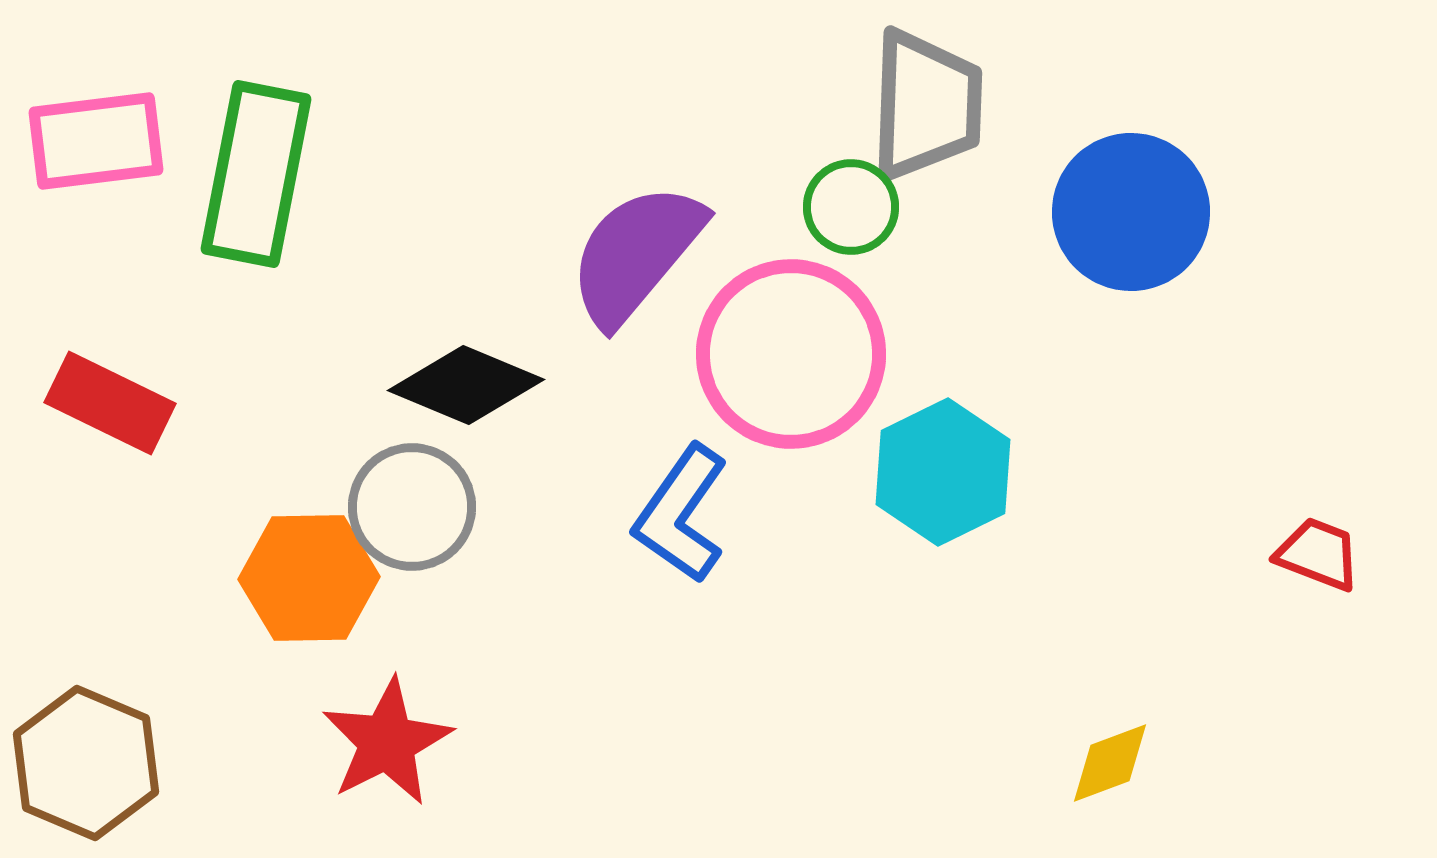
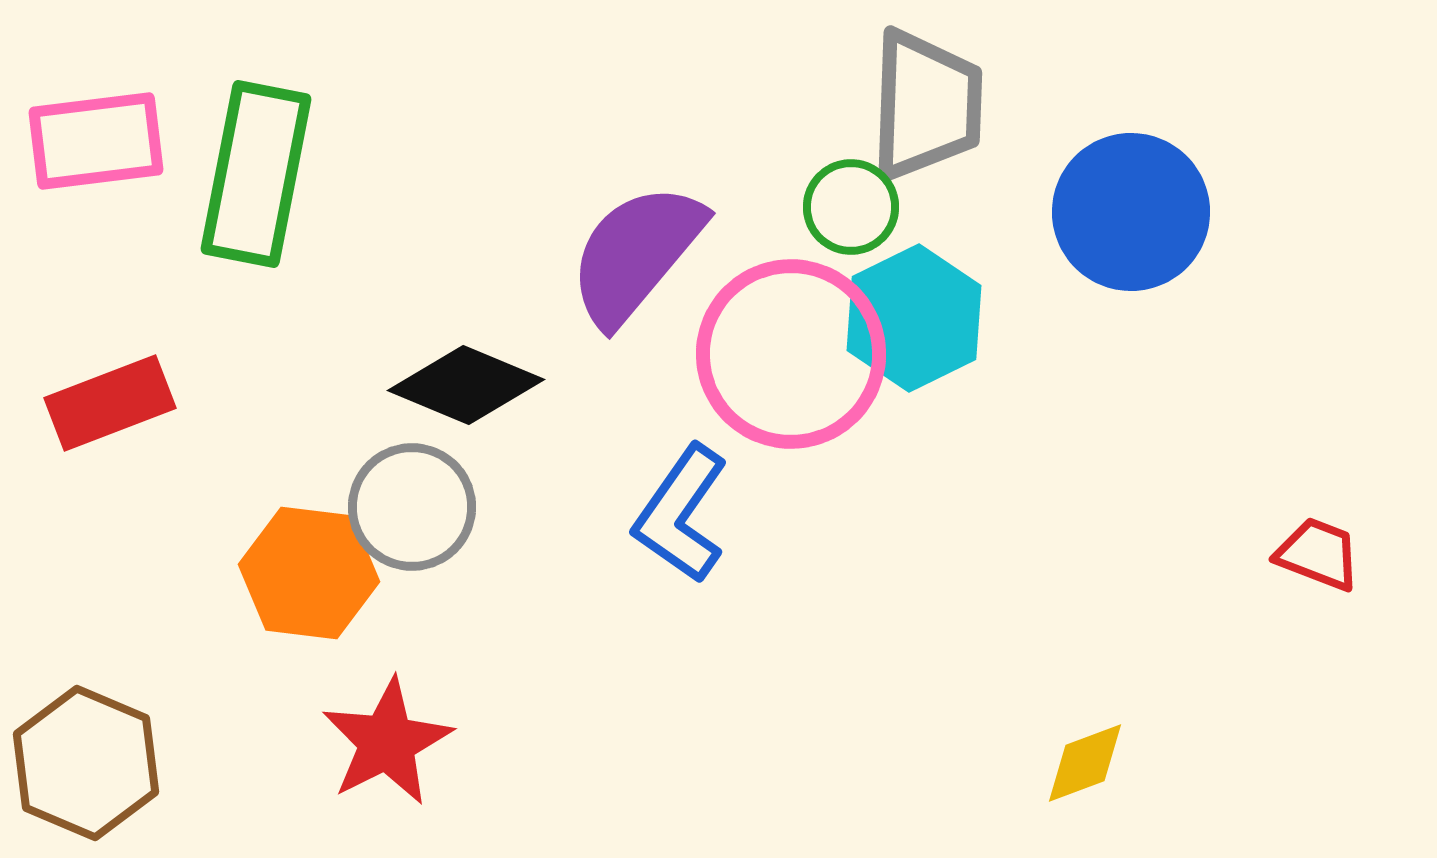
red rectangle: rotated 47 degrees counterclockwise
cyan hexagon: moved 29 px left, 154 px up
orange hexagon: moved 5 px up; rotated 8 degrees clockwise
yellow diamond: moved 25 px left
